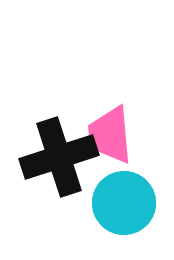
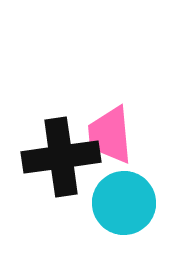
black cross: moved 2 px right; rotated 10 degrees clockwise
